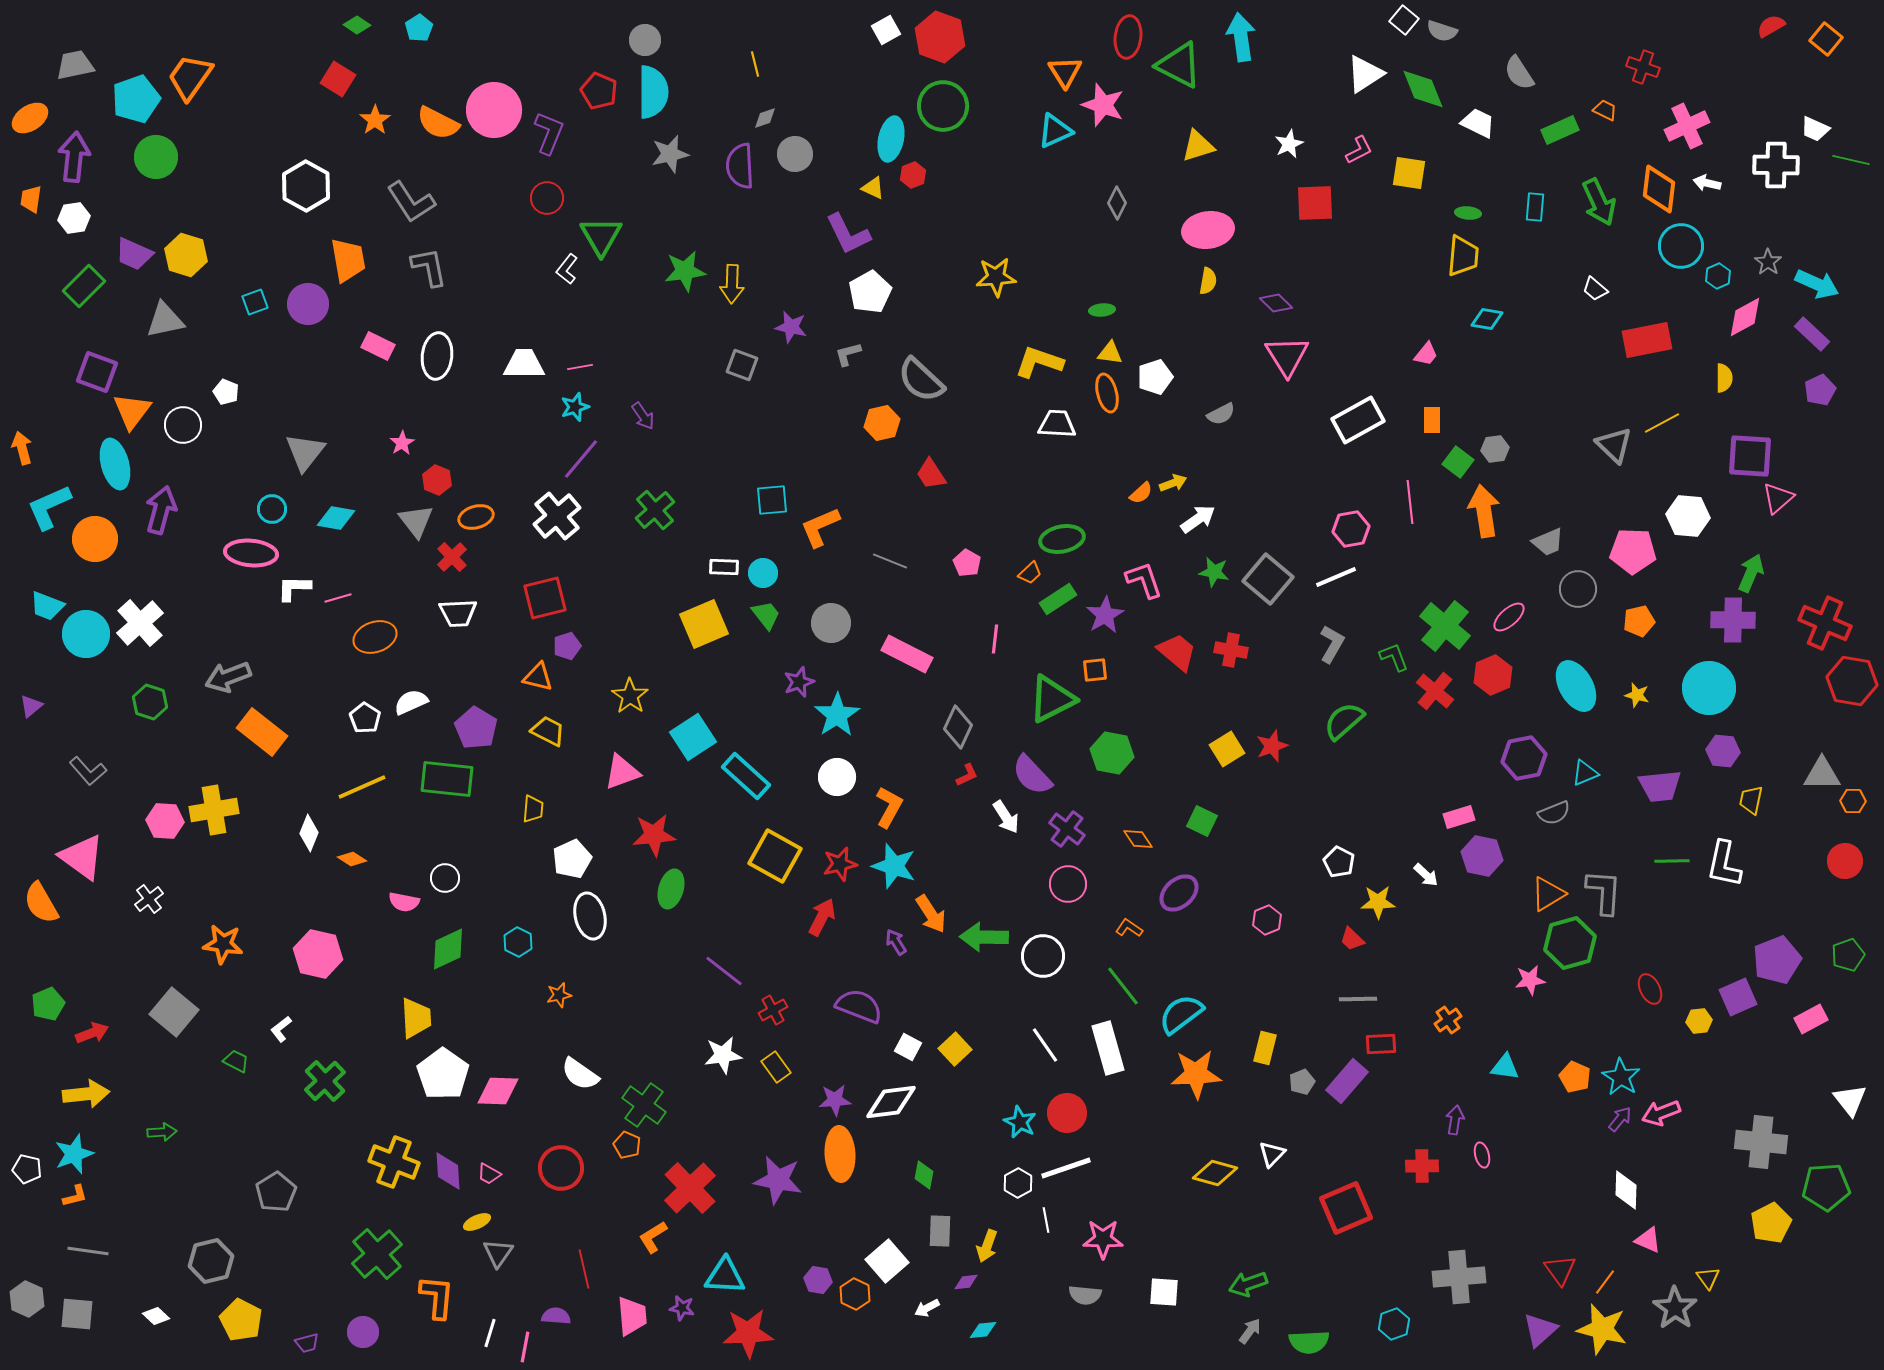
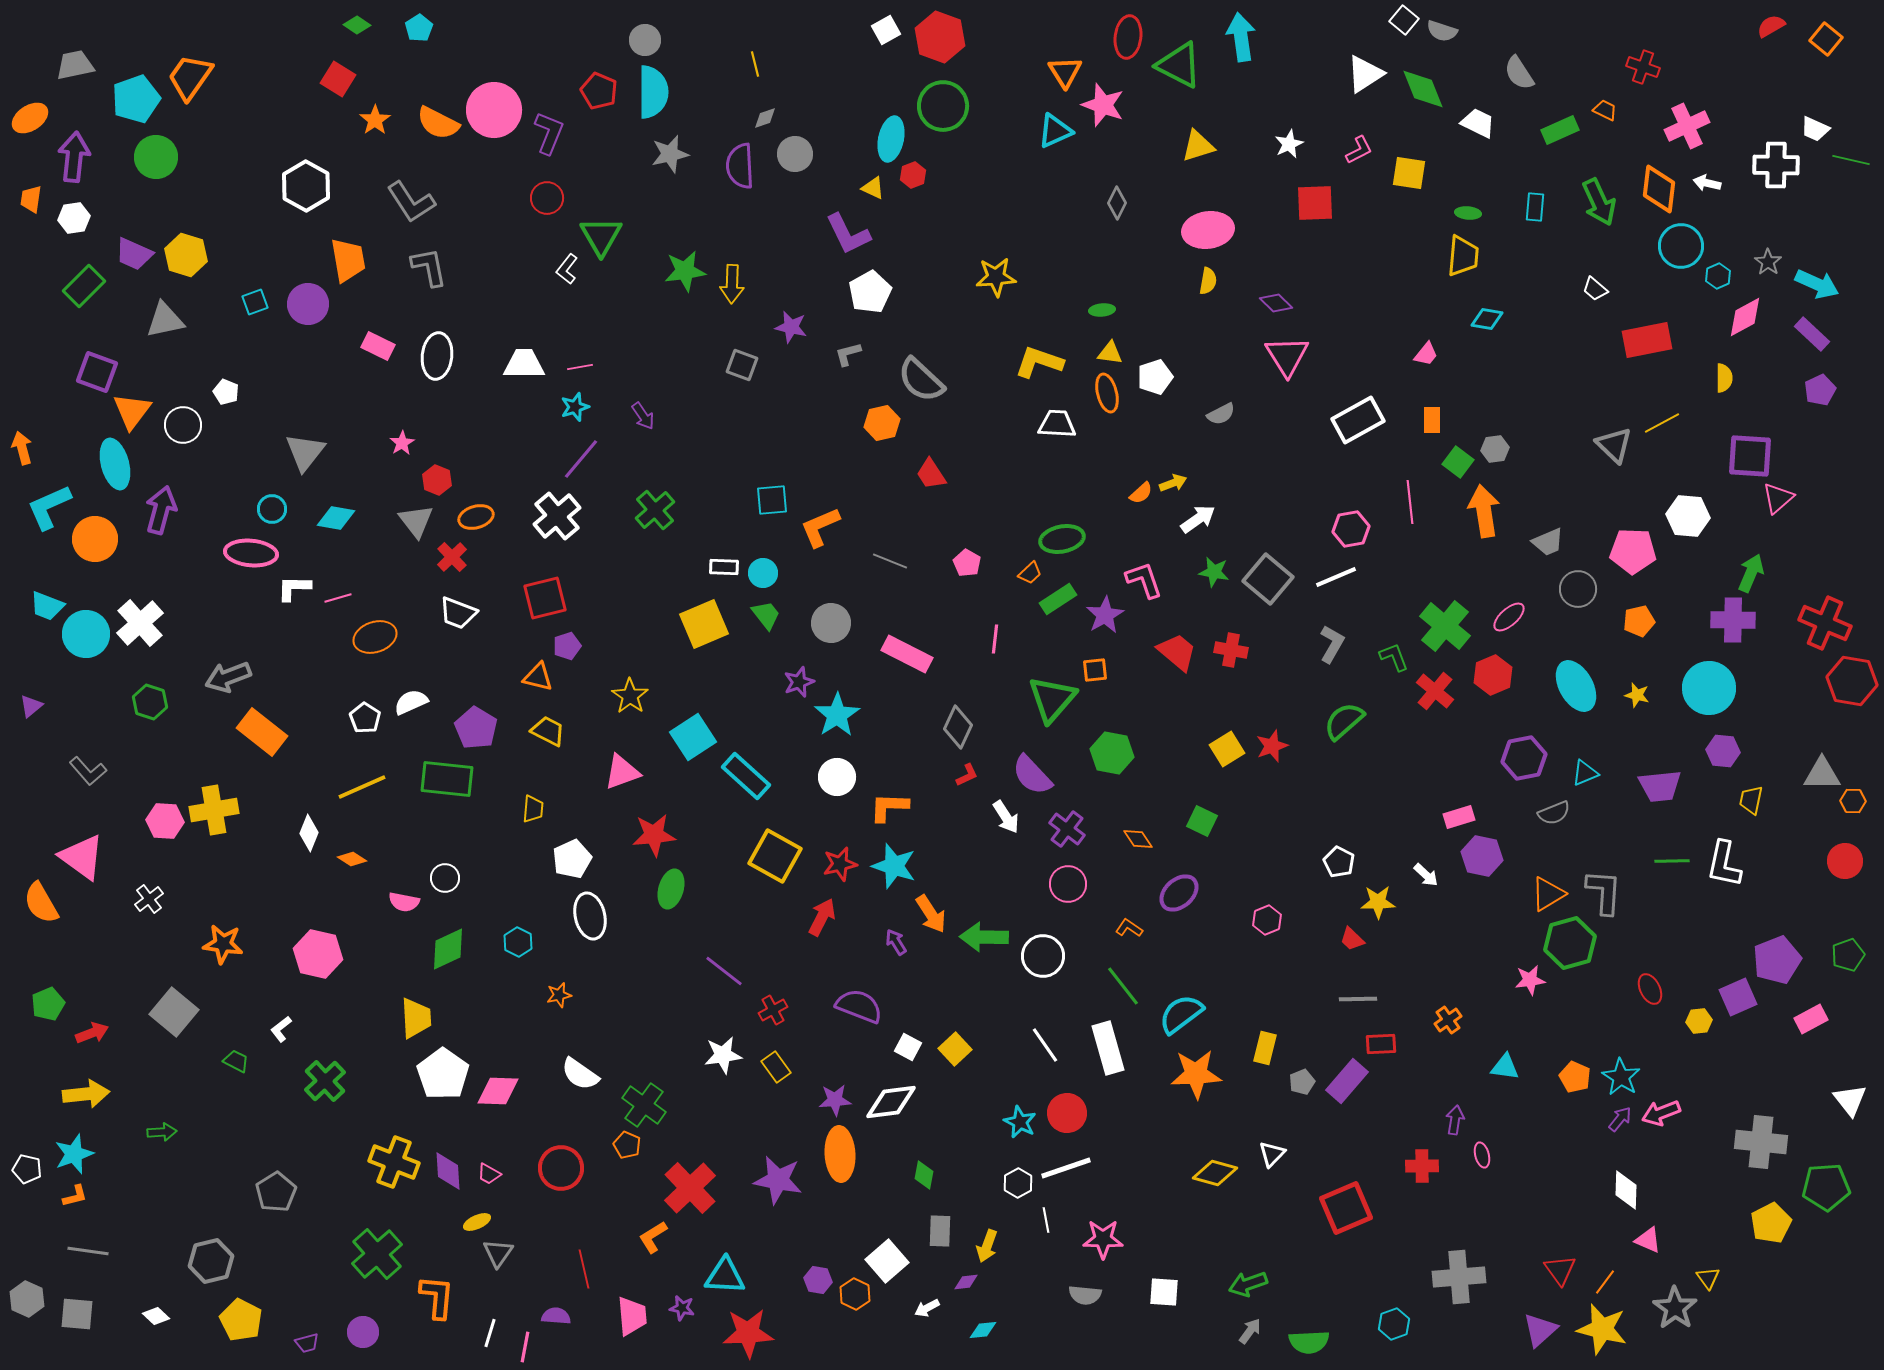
white trapezoid at (458, 613): rotated 24 degrees clockwise
green triangle at (1052, 699): rotated 22 degrees counterclockwise
orange L-shape at (889, 807): rotated 117 degrees counterclockwise
